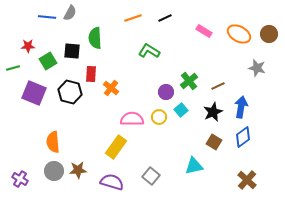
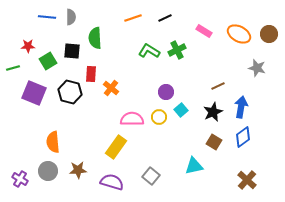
gray semicircle: moved 1 px right, 4 px down; rotated 28 degrees counterclockwise
green cross: moved 12 px left, 31 px up; rotated 12 degrees clockwise
gray circle: moved 6 px left
